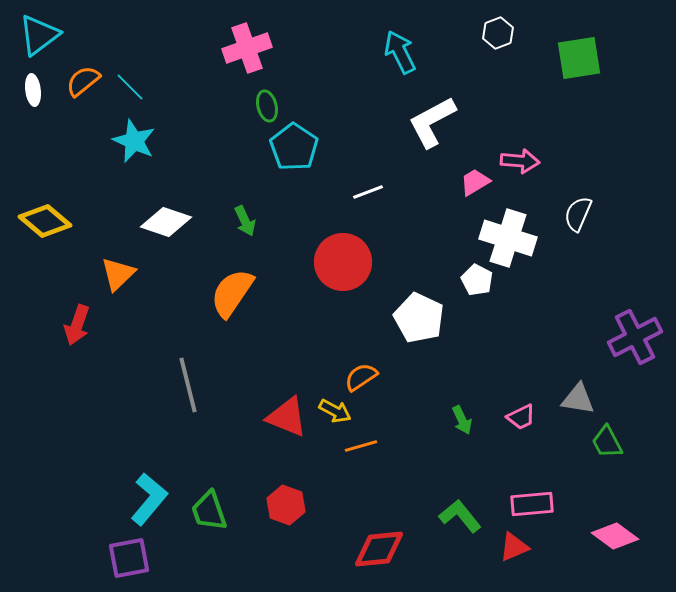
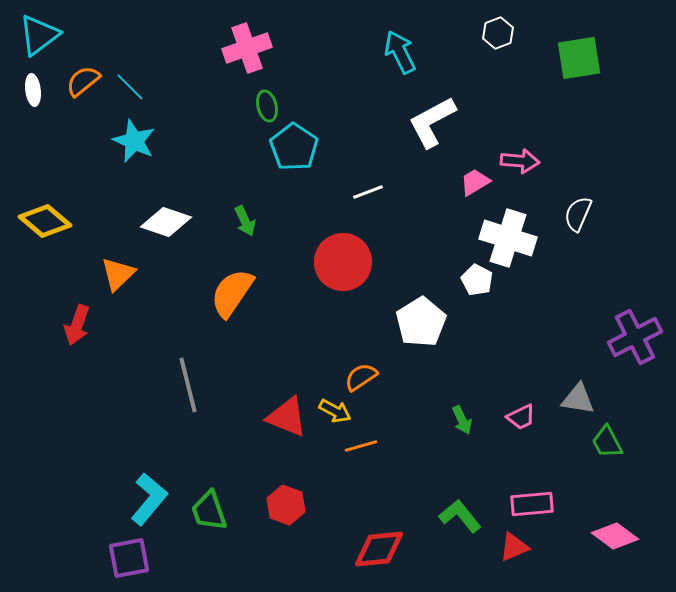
white pentagon at (419, 318): moved 2 px right, 4 px down; rotated 15 degrees clockwise
